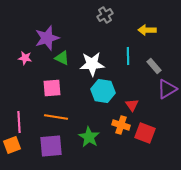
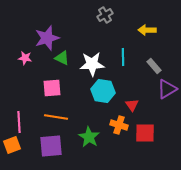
cyan line: moved 5 px left, 1 px down
orange cross: moved 2 px left
red square: rotated 20 degrees counterclockwise
